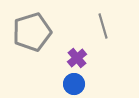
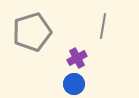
gray line: rotated 25 degrees clockwise
purple cross: rotated 12 degrees clockwise
